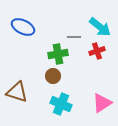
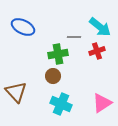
brown triangle: moved 1 px left; rotated 30 degrees clockwise
